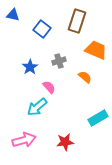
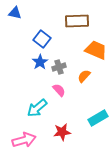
blue triangle: moved 2 px right, 2 px up
brown rectangle: rotated 70 degrees clockwise
blue square: moved 10 px down
gray cross: moved 6 px down
blue star: moved 10 px right, 5 px up
orange semicircle: moved 1 px left, 1 px up; rotated 88 degrees counterclockwise
pink semicircle: moved 10 px right, 3 px down
cyan arrow: moved 1 px down
red star: moved 3 px left, 10 px up
